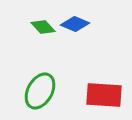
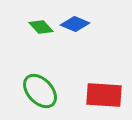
green diamond: moved 2 px left
green ellipse: rotated 72 degrees counterclockwise
